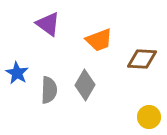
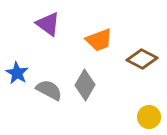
brown diamond: rotated 24 degrees clockwise
gray semicircle: rotated 64 degrees counterclockwise
